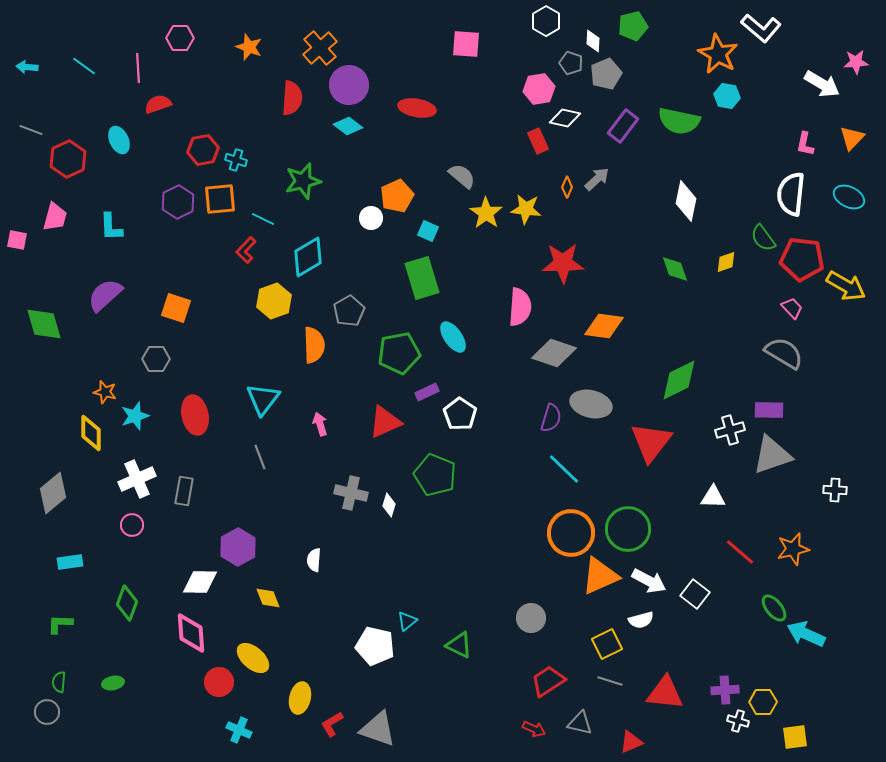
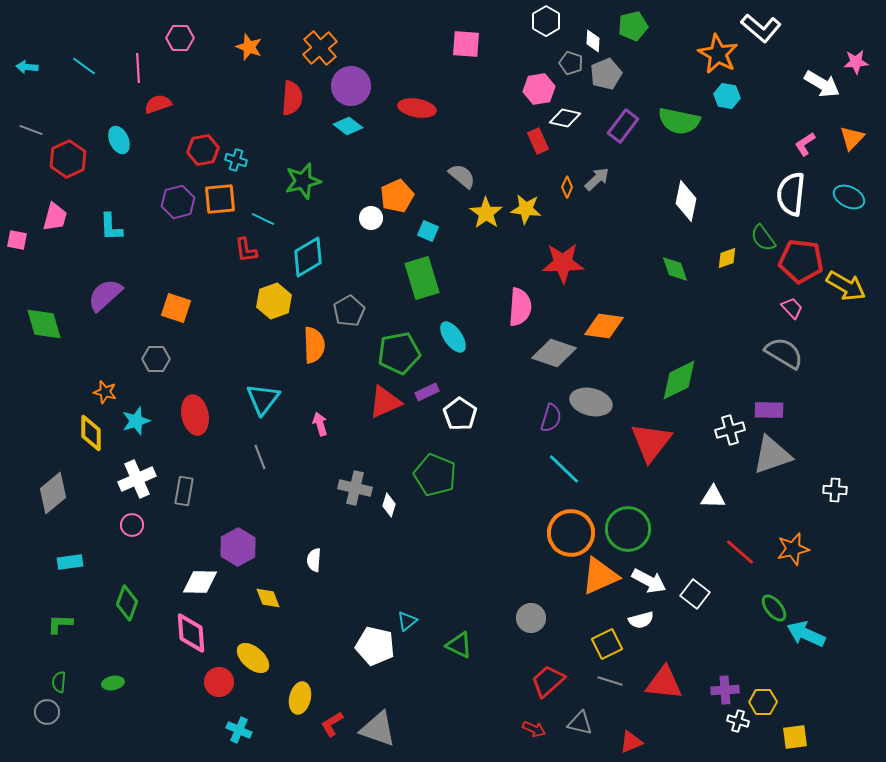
purple circle at (349, 85): moved 2 px right, 1 px down
pink L-shape at (805, 144): rotated 45 degrees clockwise
purple hexagon at (178, 202): rotated 12 degrees clockwise
red L-shape at (246, 250): rotated 52 degrees counterclockwise
red pentagon at (802, 259): moved 1 px left, 2 px down
yellow diamond at (726, 262): moved 1 px right, 4 px up
gray ellipse at (591, 404): moved 2 px up
cyan star at (135, 416): moved 1 px right, 5 px down
red triangle at (385, 422): moved 20 px up
gray cross at (351, 493): moved 4 px right, 5 px up
red trapezoid at (548, 681): rotated 9 degrees counterclockwise
red triangle at (665, 693): moved 1 px left, 10 px up
